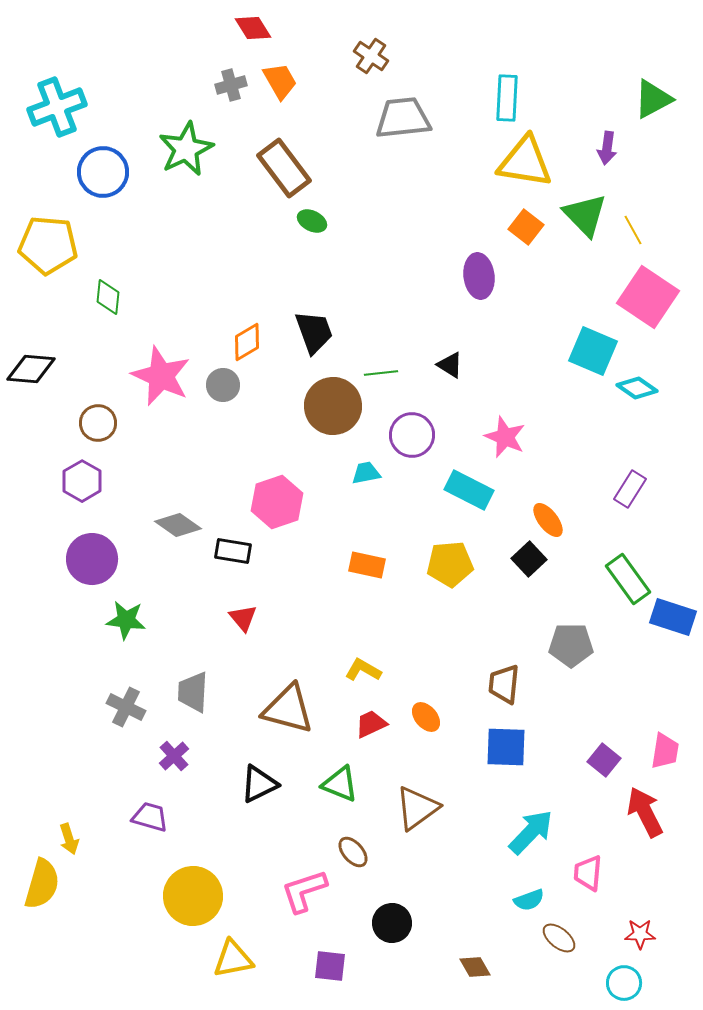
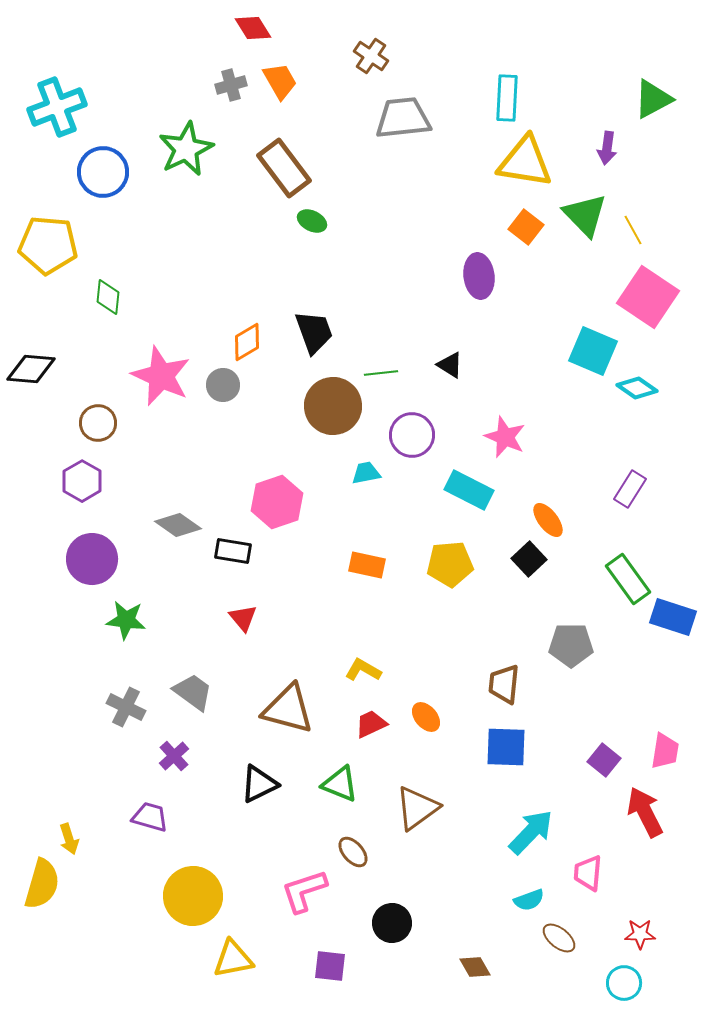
gray trapezoid at (193, 692): rotated 123 degrees clockwise
